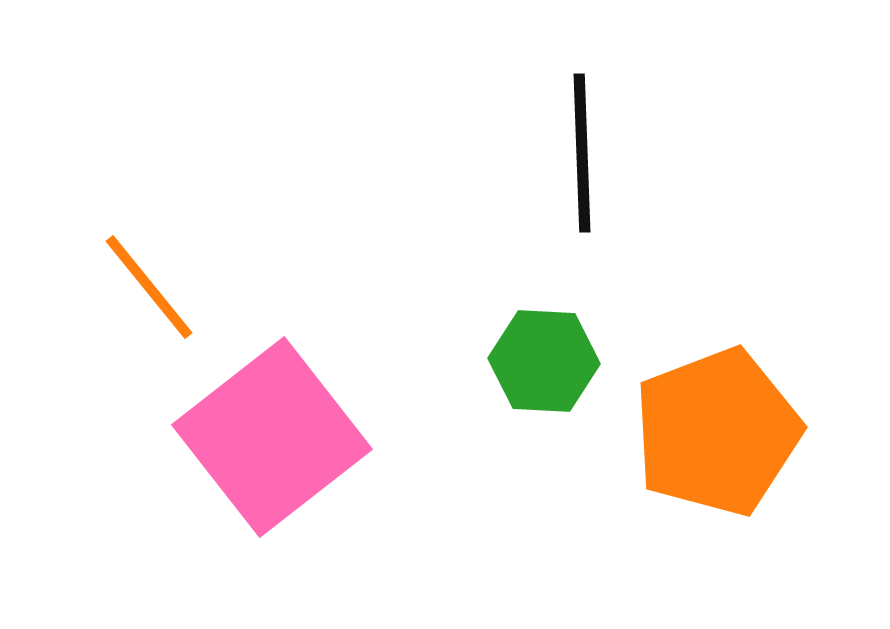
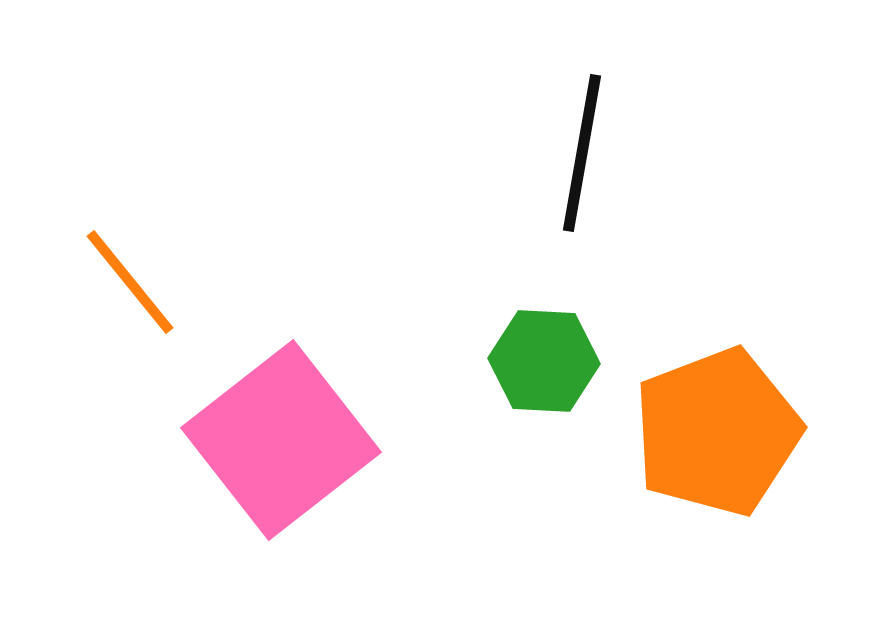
black line: rotated 12 degrees clockwise
orange line: moved 19 px left, 5 px up
pink square: moved 9 px right, 3 px down
